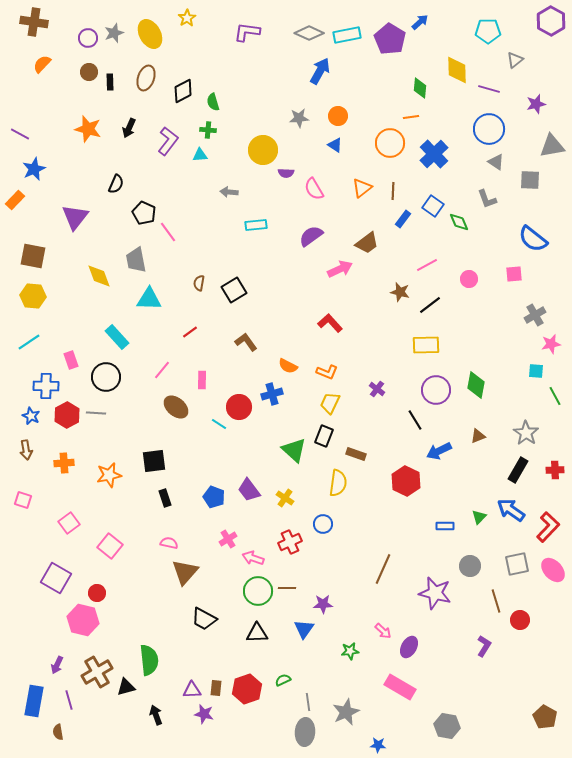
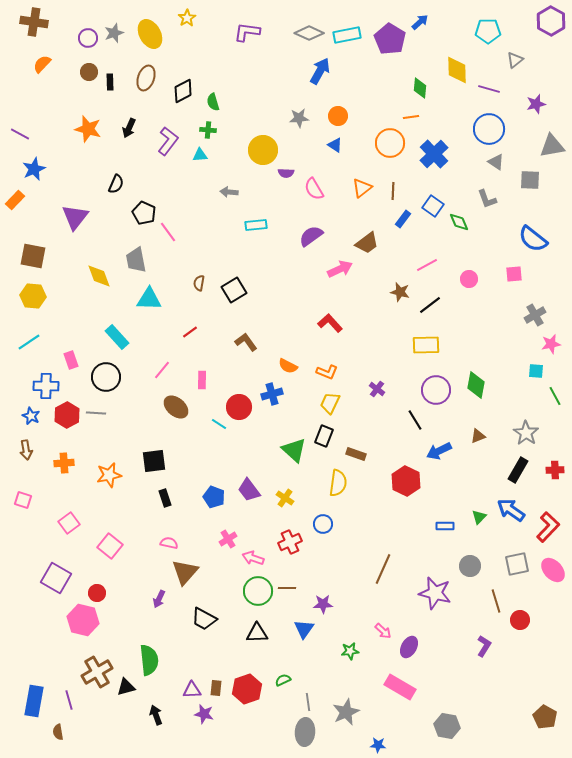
purple arrow at (57, 665): moved 102 px right, 66 px up
